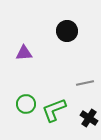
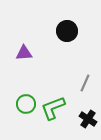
gray line: rotated 54 degrees counterclockwise
green L-shape: moved 1 px left, 2 px up
black cross: moved 1 px left, 1 px down
